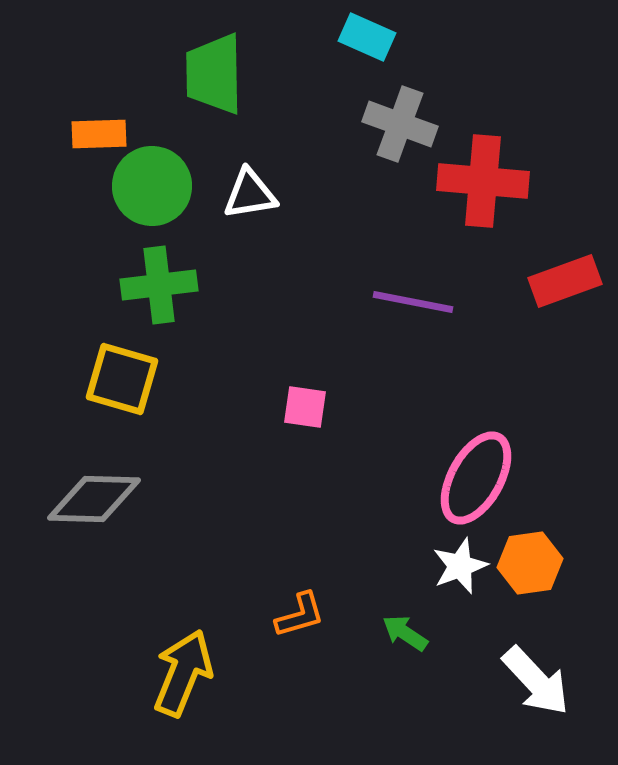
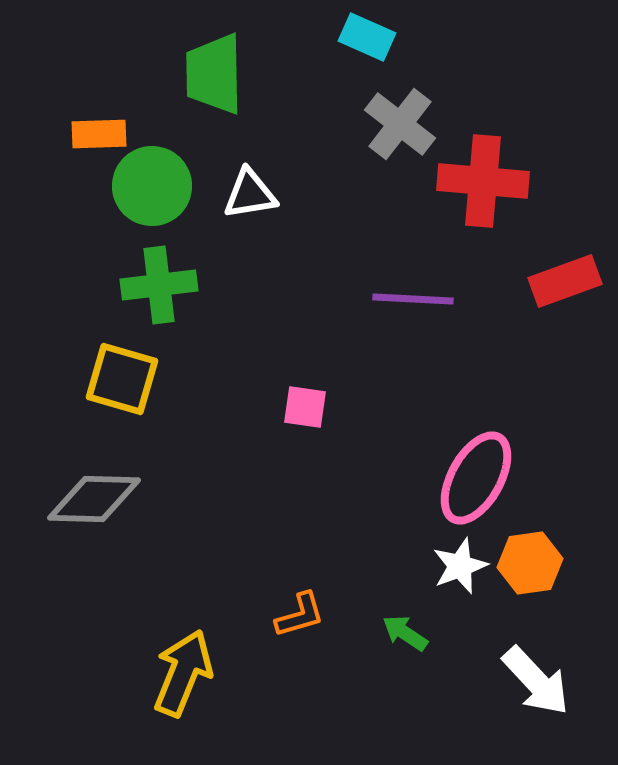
gray cross: rotated 18 degrees clockwise
purple line: moved 3 px up; rotated 8 degrees counterclockwise
